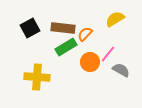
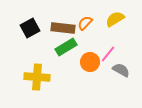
orange semicircle: moved 11 px up
